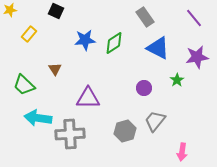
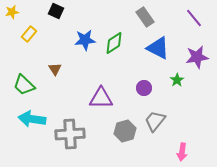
yellow star: moved 2 px right, 2 px down
purple triangle: moved 13 px right
cyan arrow: moved 6 px left, 1 px down
